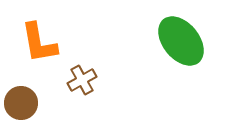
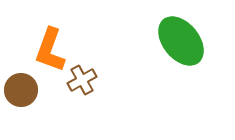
orange L-shape: moved 11 px right, 7 px down; rotated 30 degrees clockwise
brown circle: moved 13 px up
